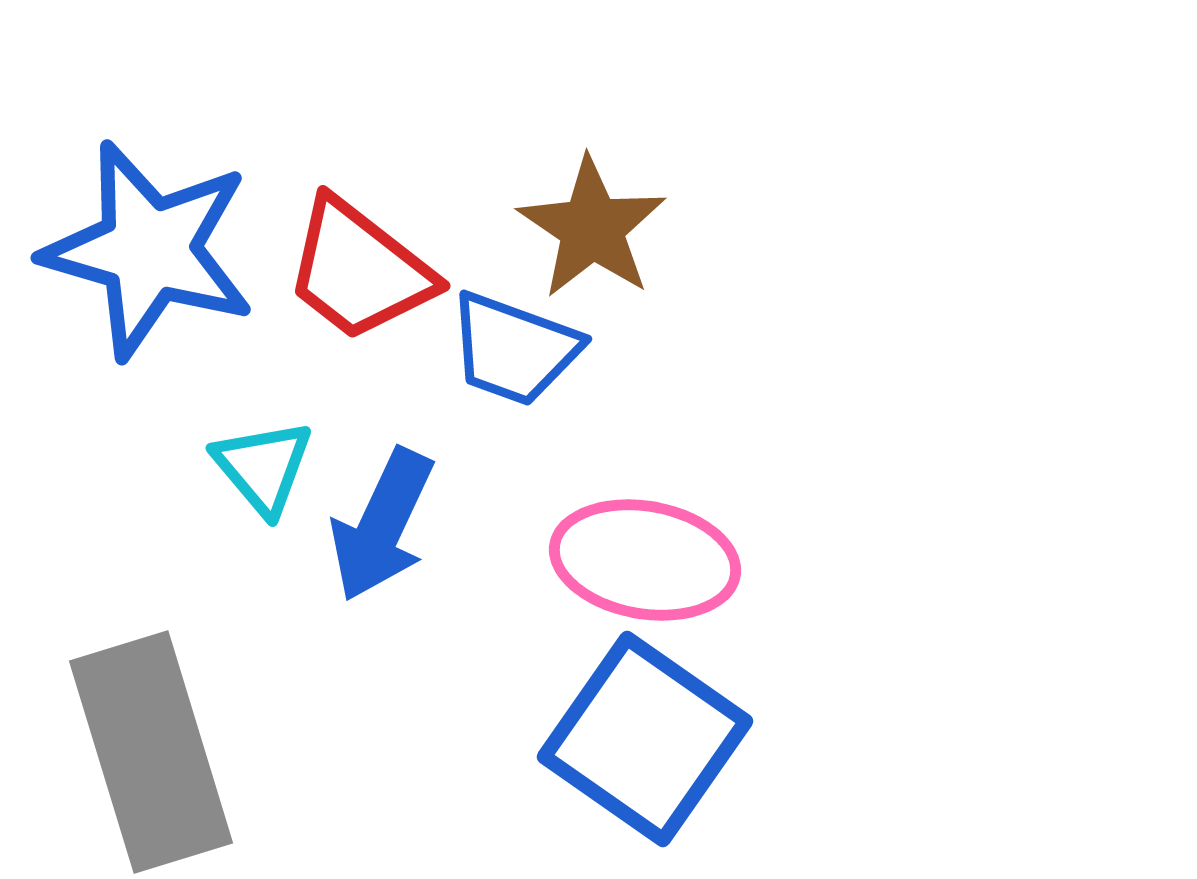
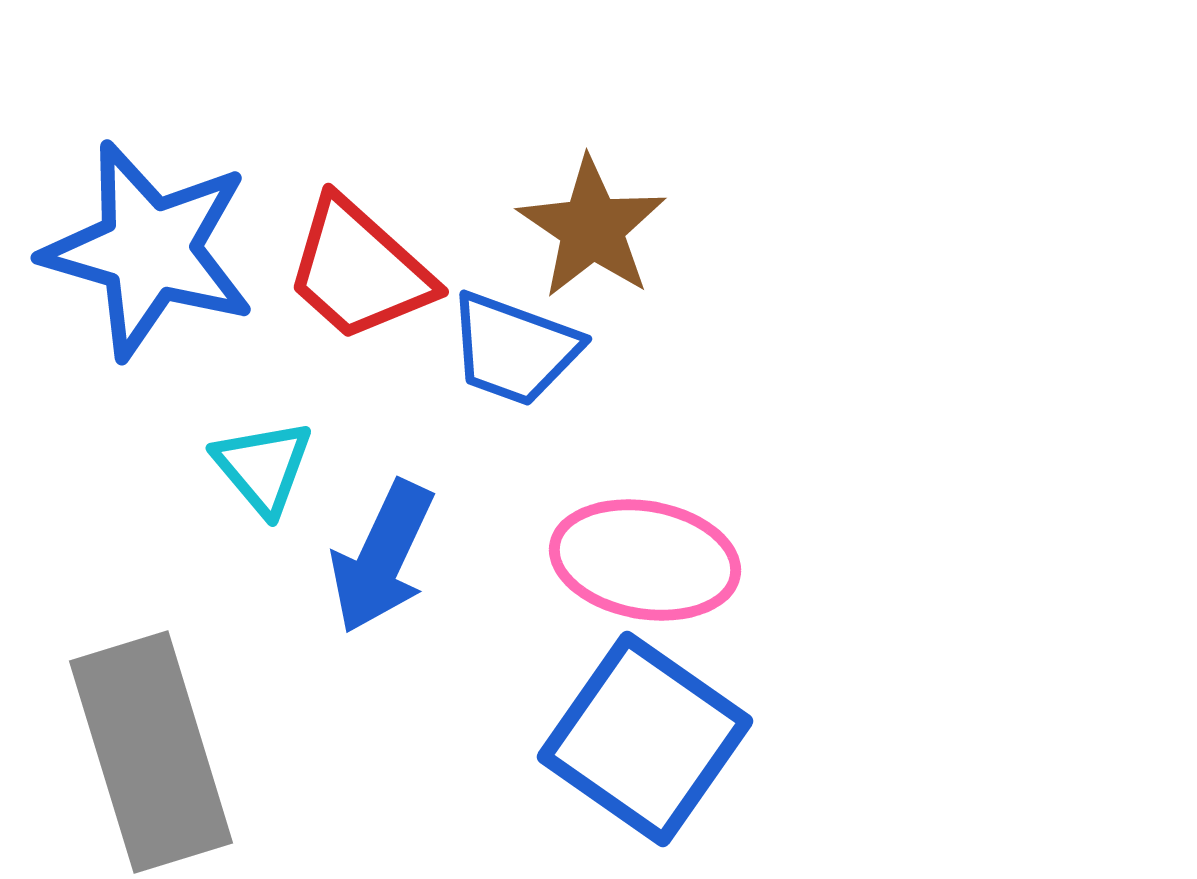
red trapezoid: rotated 4 degrees clockwise
blue arrow: moved 32 px down
